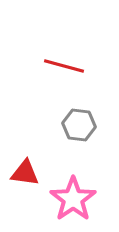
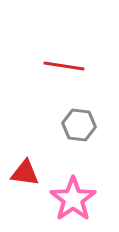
red line: rotated 6 degrees counterclockwise
